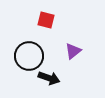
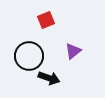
red square: rotated 36 degrees counterclockwise
